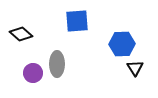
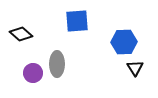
blue hexagon: moved 2 px right, 2 px up
